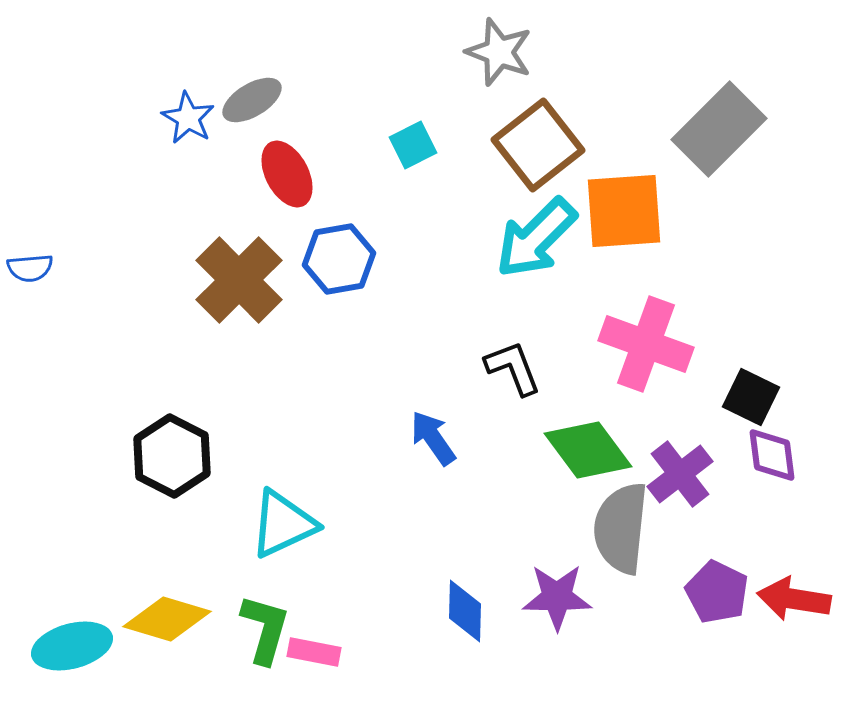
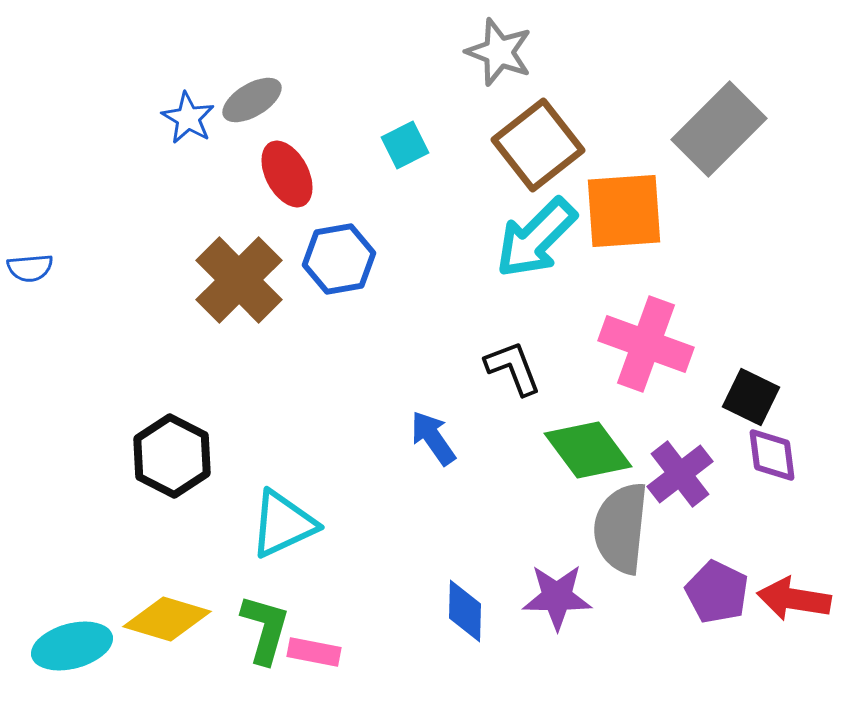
cyan square: moved 8 px left
